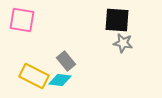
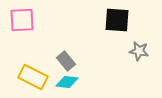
pink square: rotated 12 degrees counterclockwise
gray star: moved 16 px right, 8 px down
yellow rectangle: moved 1 px left, 1 px down
cyan diamond: moved 7 px right, 2 px down
